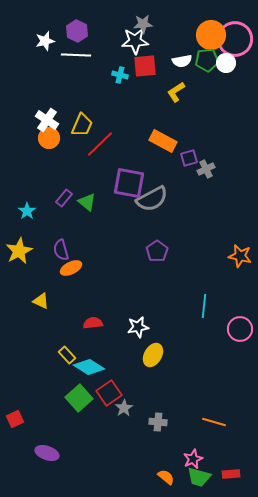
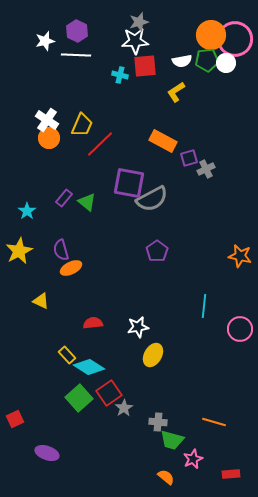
gray star at (143, 24): moved 4 px left, 2 px up; rotated 12 degrees counterclockwise
green trapezoid at (199, 477): moved 27 px left, 37 px up
